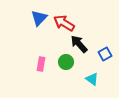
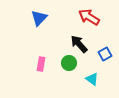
red arrow: moved 25 px right, 6 px up
green circle: moved 3 px right, 1 px down
